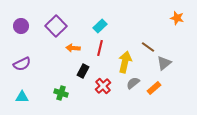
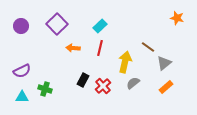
purple square: moved 1 px right, 2 px up
purple semicircle: moved 7 px down
black rectangle: moved 9 px down
orange rectangle: moved 12 px right, 1 px up
green cross: moved 16 px left, 4 px up
